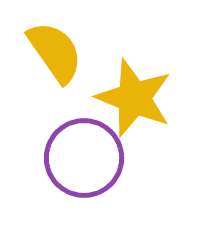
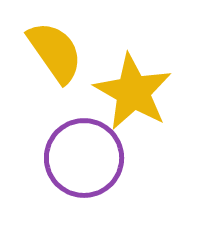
yellow star: moved 1 px left, 6 px up; rotated 8 degrees clockwise
